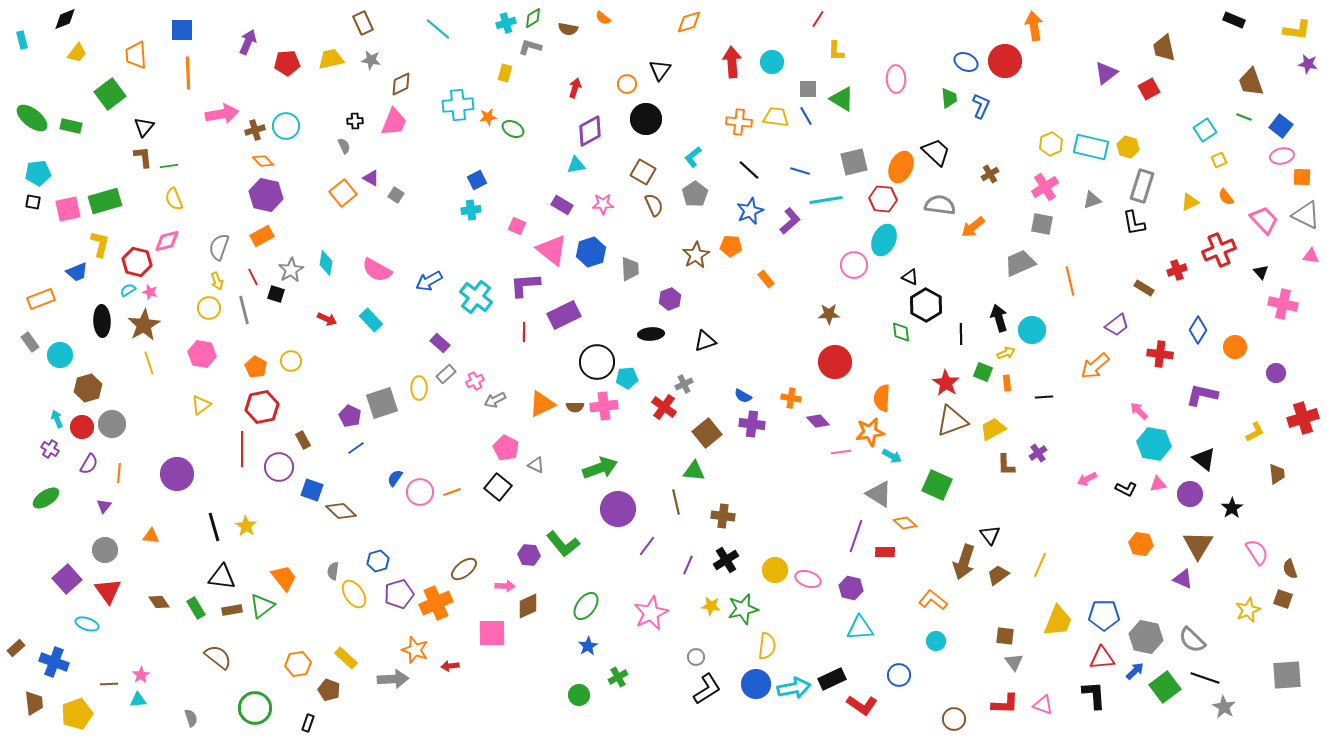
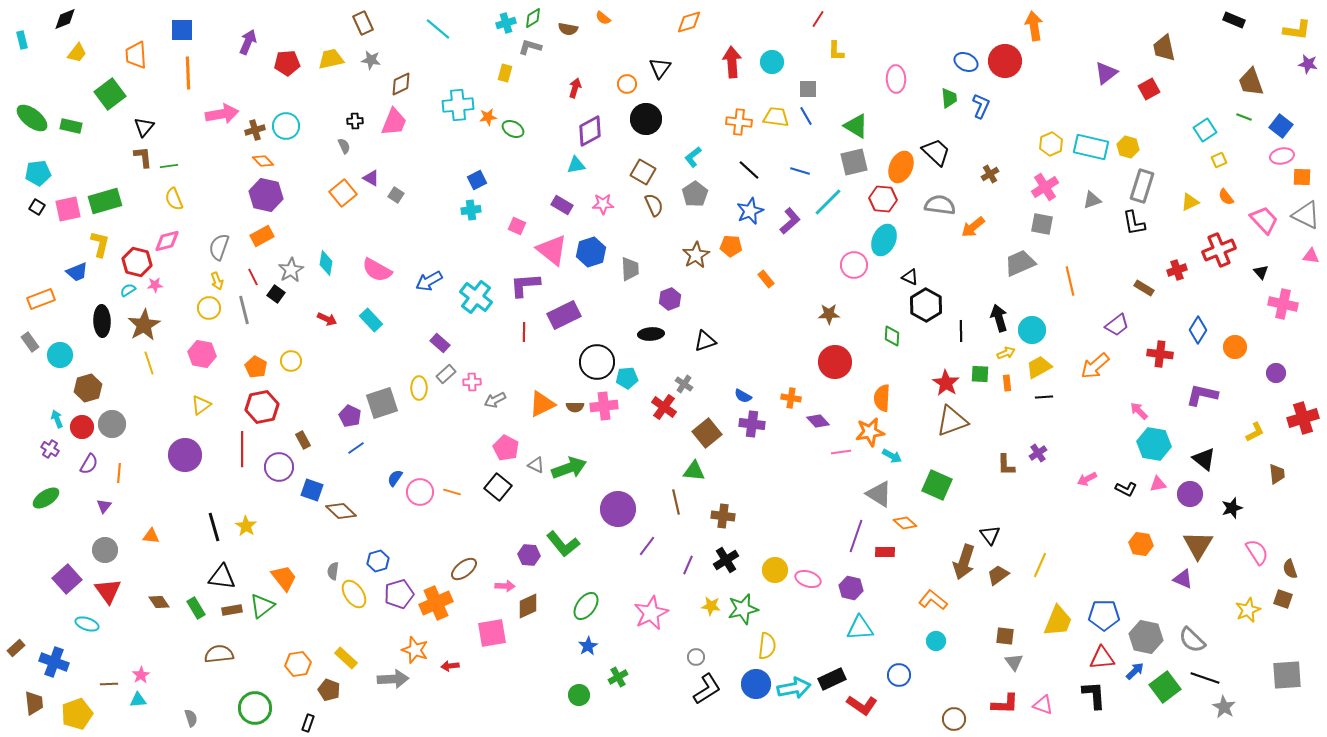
black triangle at (660, 70): moved 2 px up
green triangle at (842, 99): moved 14 px right, 27 px down
cyan line at (826, 200): moved 2 px right, 2 px down; rotated 36 degrees counterclockwise
black square at (33, 202): moved 4 px right, 5 px down; rotated 21 degrees clockwise
pink star at (150, 292): moved 5 px right, 7 px up; rotated 21 degrees counterclockwise
black square at (276, 294): rotated 18 degrees clockwise
green diamond at (901, 332): moved 9 px left, 4 px down; rotated 10 degrees clockwise
black line at (961, 334): moved 3 px up
green square at (983, 372): moved 3 px left, 2 px down; rotated 18 degrees counterclockwise
pink cross at (475, 381): moved 3 px left, 1 px down; rotated 24 degrees clockwise
gray cross at (684, 384): rotated 30 degrees counterclockwise
yellow trapezoid at (993, 429): moved 46 px right, 62 px up
green arrow at (600, 468): moved 31 px left
purple circle at (177, 474): moved 8 px right, 19 px up
orange line at (452, 492): rotated 36 degrees clockwise
black star at (1232, 508): rotated 15 degrees clockwise
pink square at (492, 633): rotated 8 degrees counterclockwise
brown semicircle at (218, 657): moved 1 px right, 3 px up; rotated 44 degrees counterclockwise
